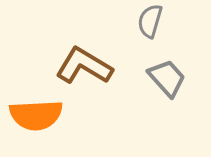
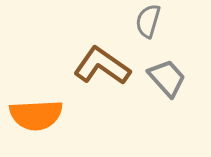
gray semicircle: moved 2 px left
brown L-shape: moved 18 px right; rotated 4 degrees clockwise
